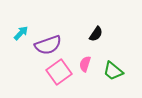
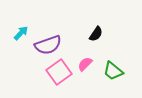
pink semicircle: rotated 28 degrees clockwise
